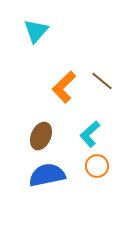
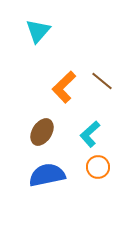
cyan triangle: moved 2 px right
brown ellipse: moved 1 px right, 4 px up; rotated 8 degrees clockwise
orange circle: moved 1 px right, 1 px down
